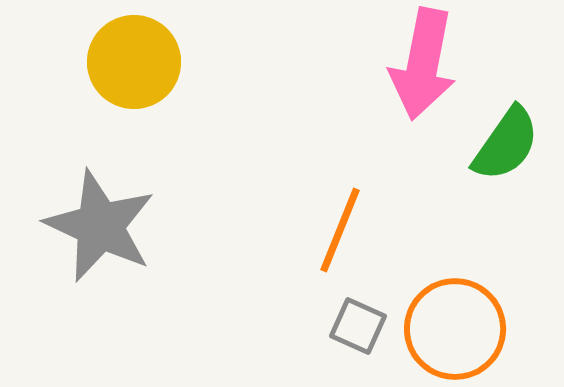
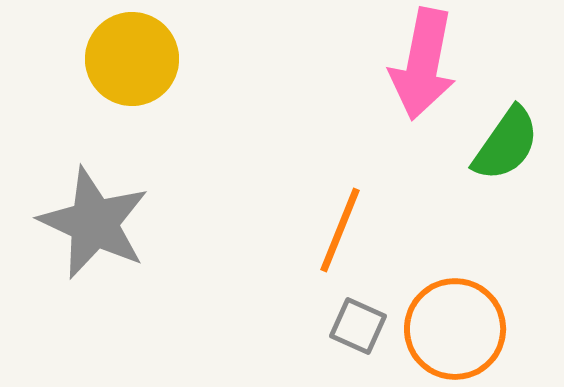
yellow circle: moved 2 px left, 3 px up
gray star: moved 6 px left, 3 px up
